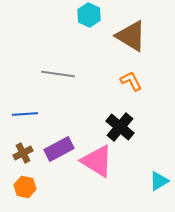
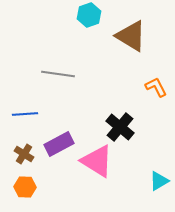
cyan hexagon: rotated 15 degrees clockwise
orange L-shape: moved 25 px right, 6 px down
purple rectangle: moved 5 px up
brown cross: moved 1 px right, 1 px down; rotated 30 degrees counterclockwise
orange hexagon: rotated 10 degrees counterclockwise
